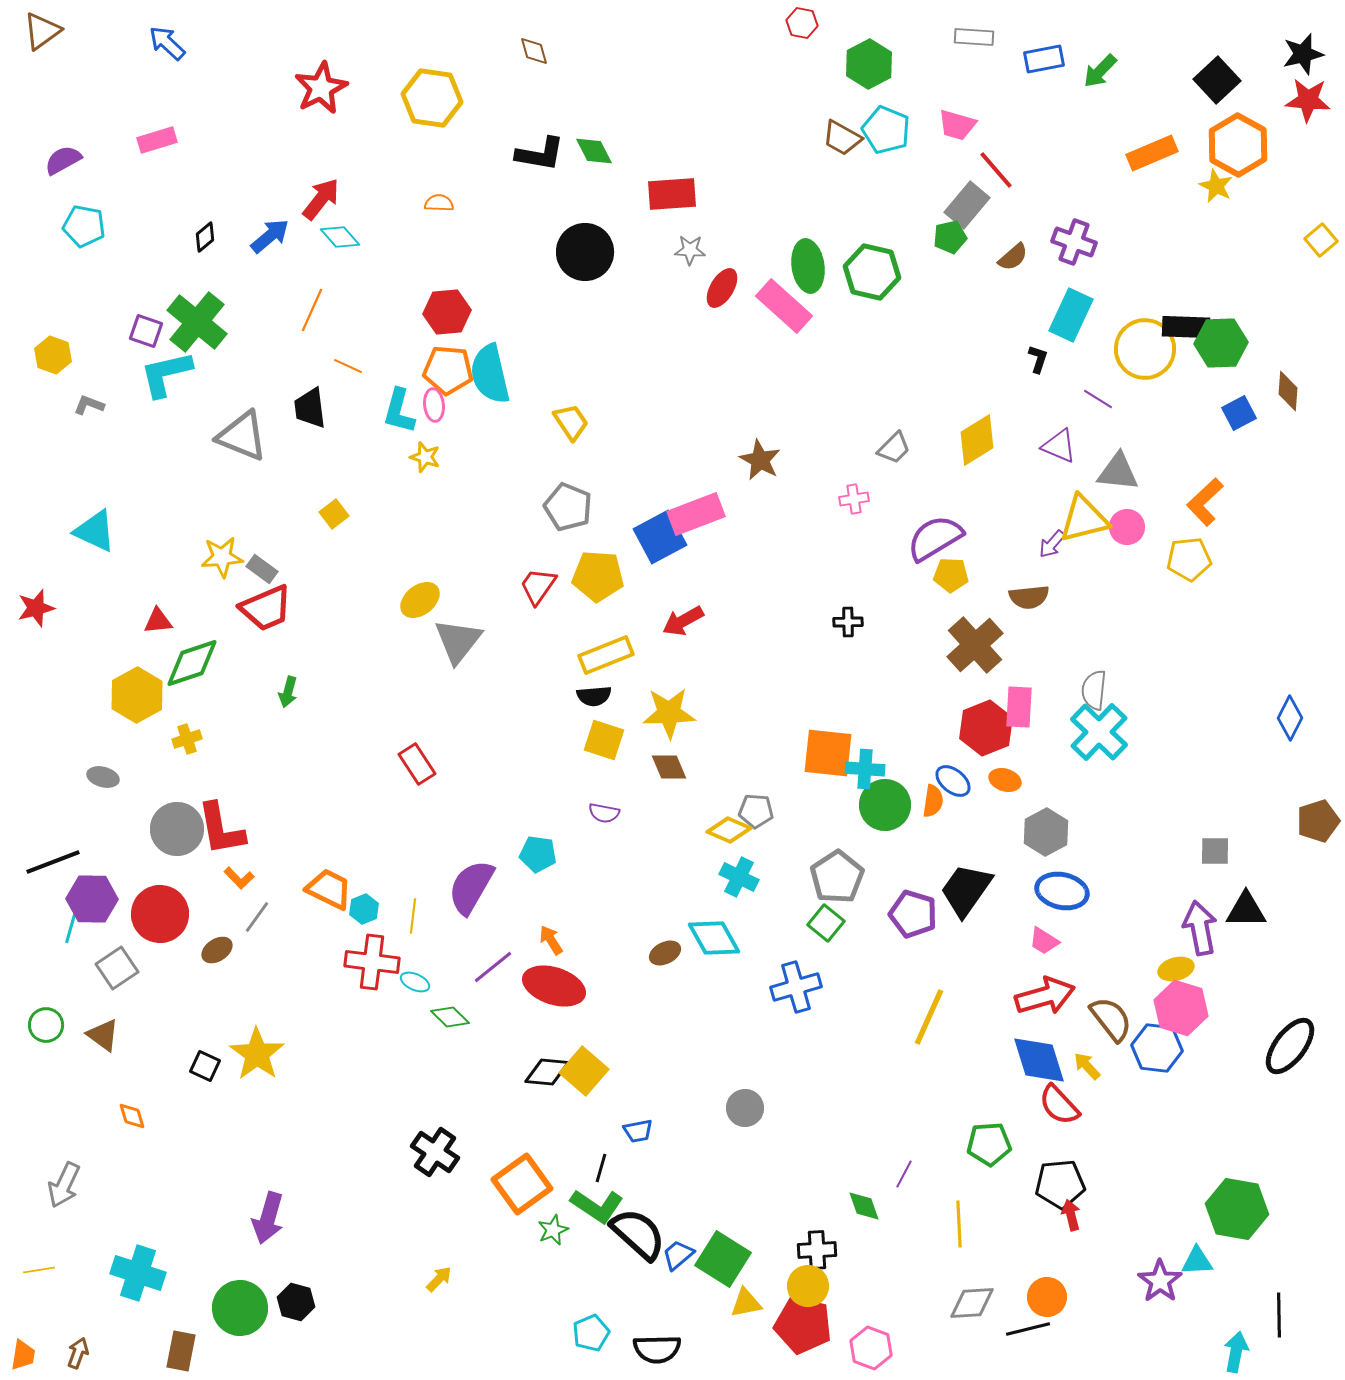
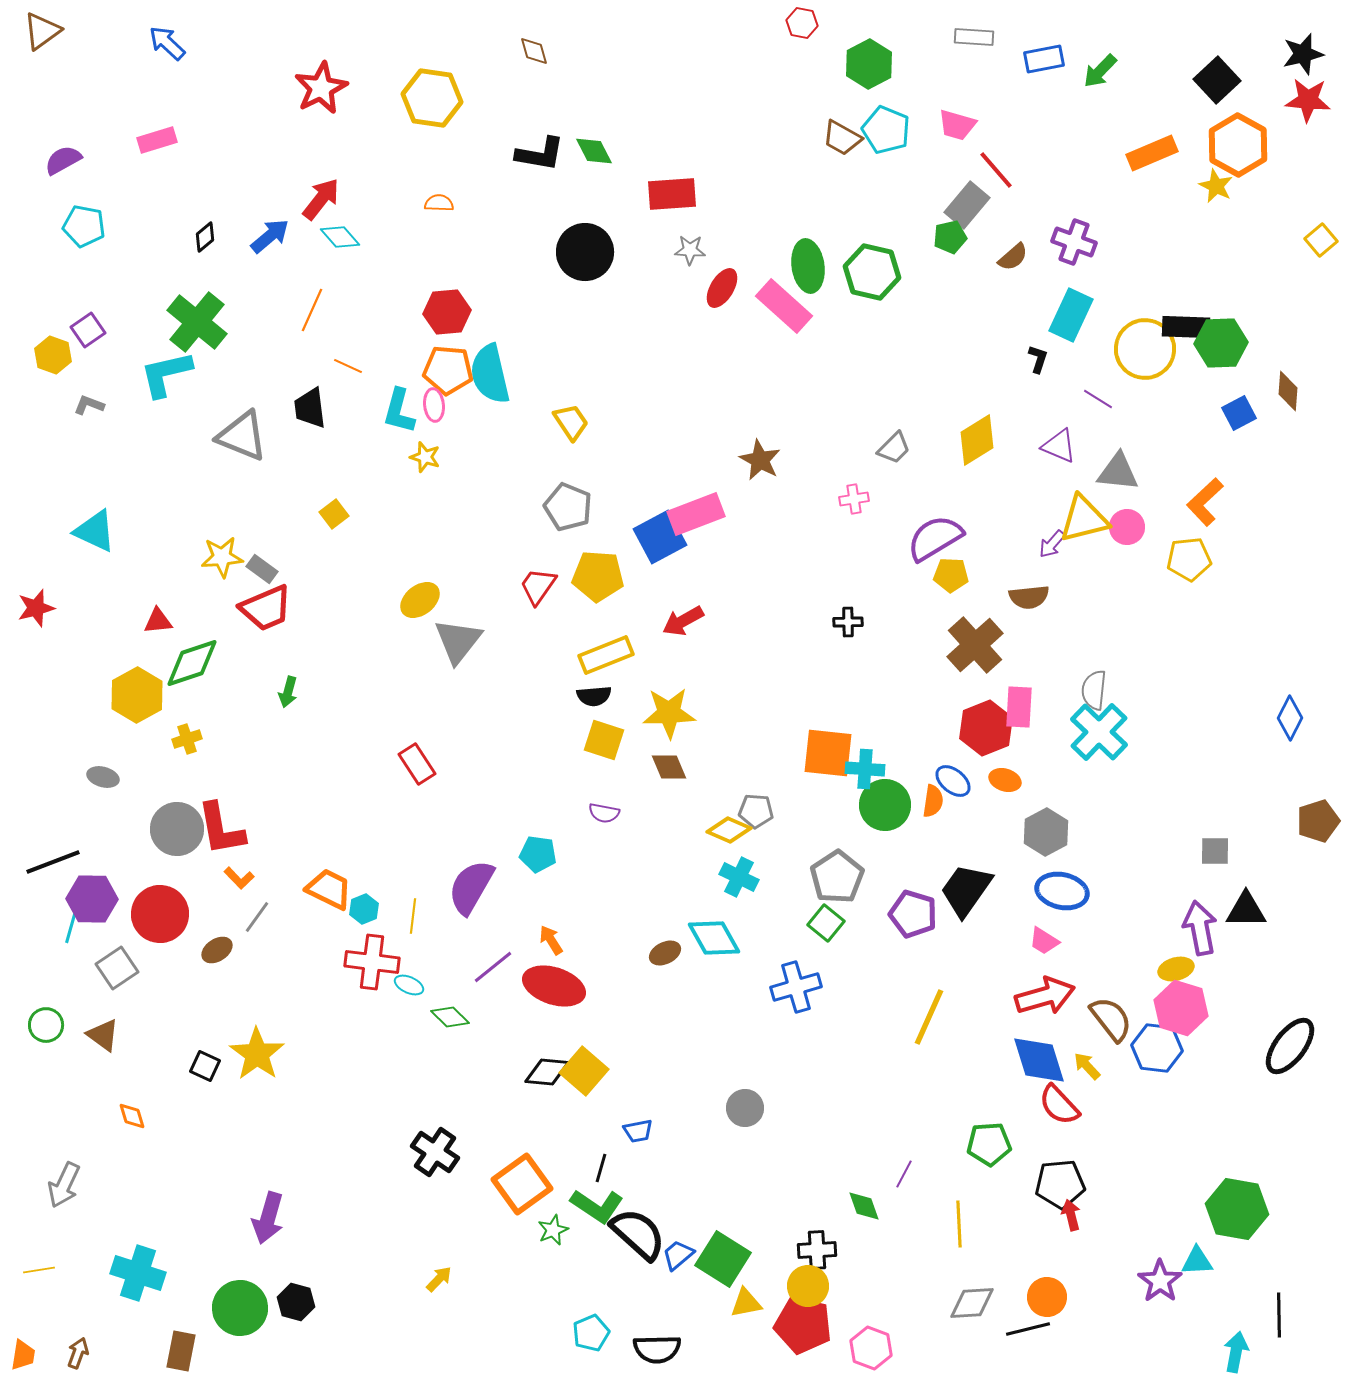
purple square at (146, 331): moved 58 px left, 1 px up; rotated 36 degrees clockwise
cyan ellipse at (415, 982): moved 6 px left, 3 px down
